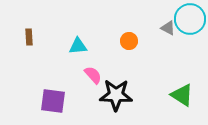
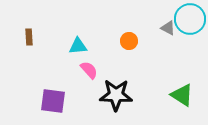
pink semicircle: moved 4 px left, 5 px up
